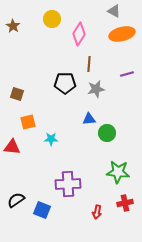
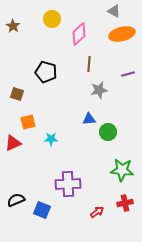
pink diamond: rotated 15 degrees clockwise
purple line: moved 1 px right
black pentagon: moved 19 px left, 11 px up; rotated 15 degrees clockwise
gray star: moved 3 px right, 1 px down
green circle: moved 1 px right, 1 px up
red triangle: moved 1 px right, 4 px up; rotated 30 degrees counterclockwise
green star: moved 4 px right, 2 px up
black semicircle: rotated 12 degrees clockwise
red arrow: rotated 136 degrees counterclockwise
